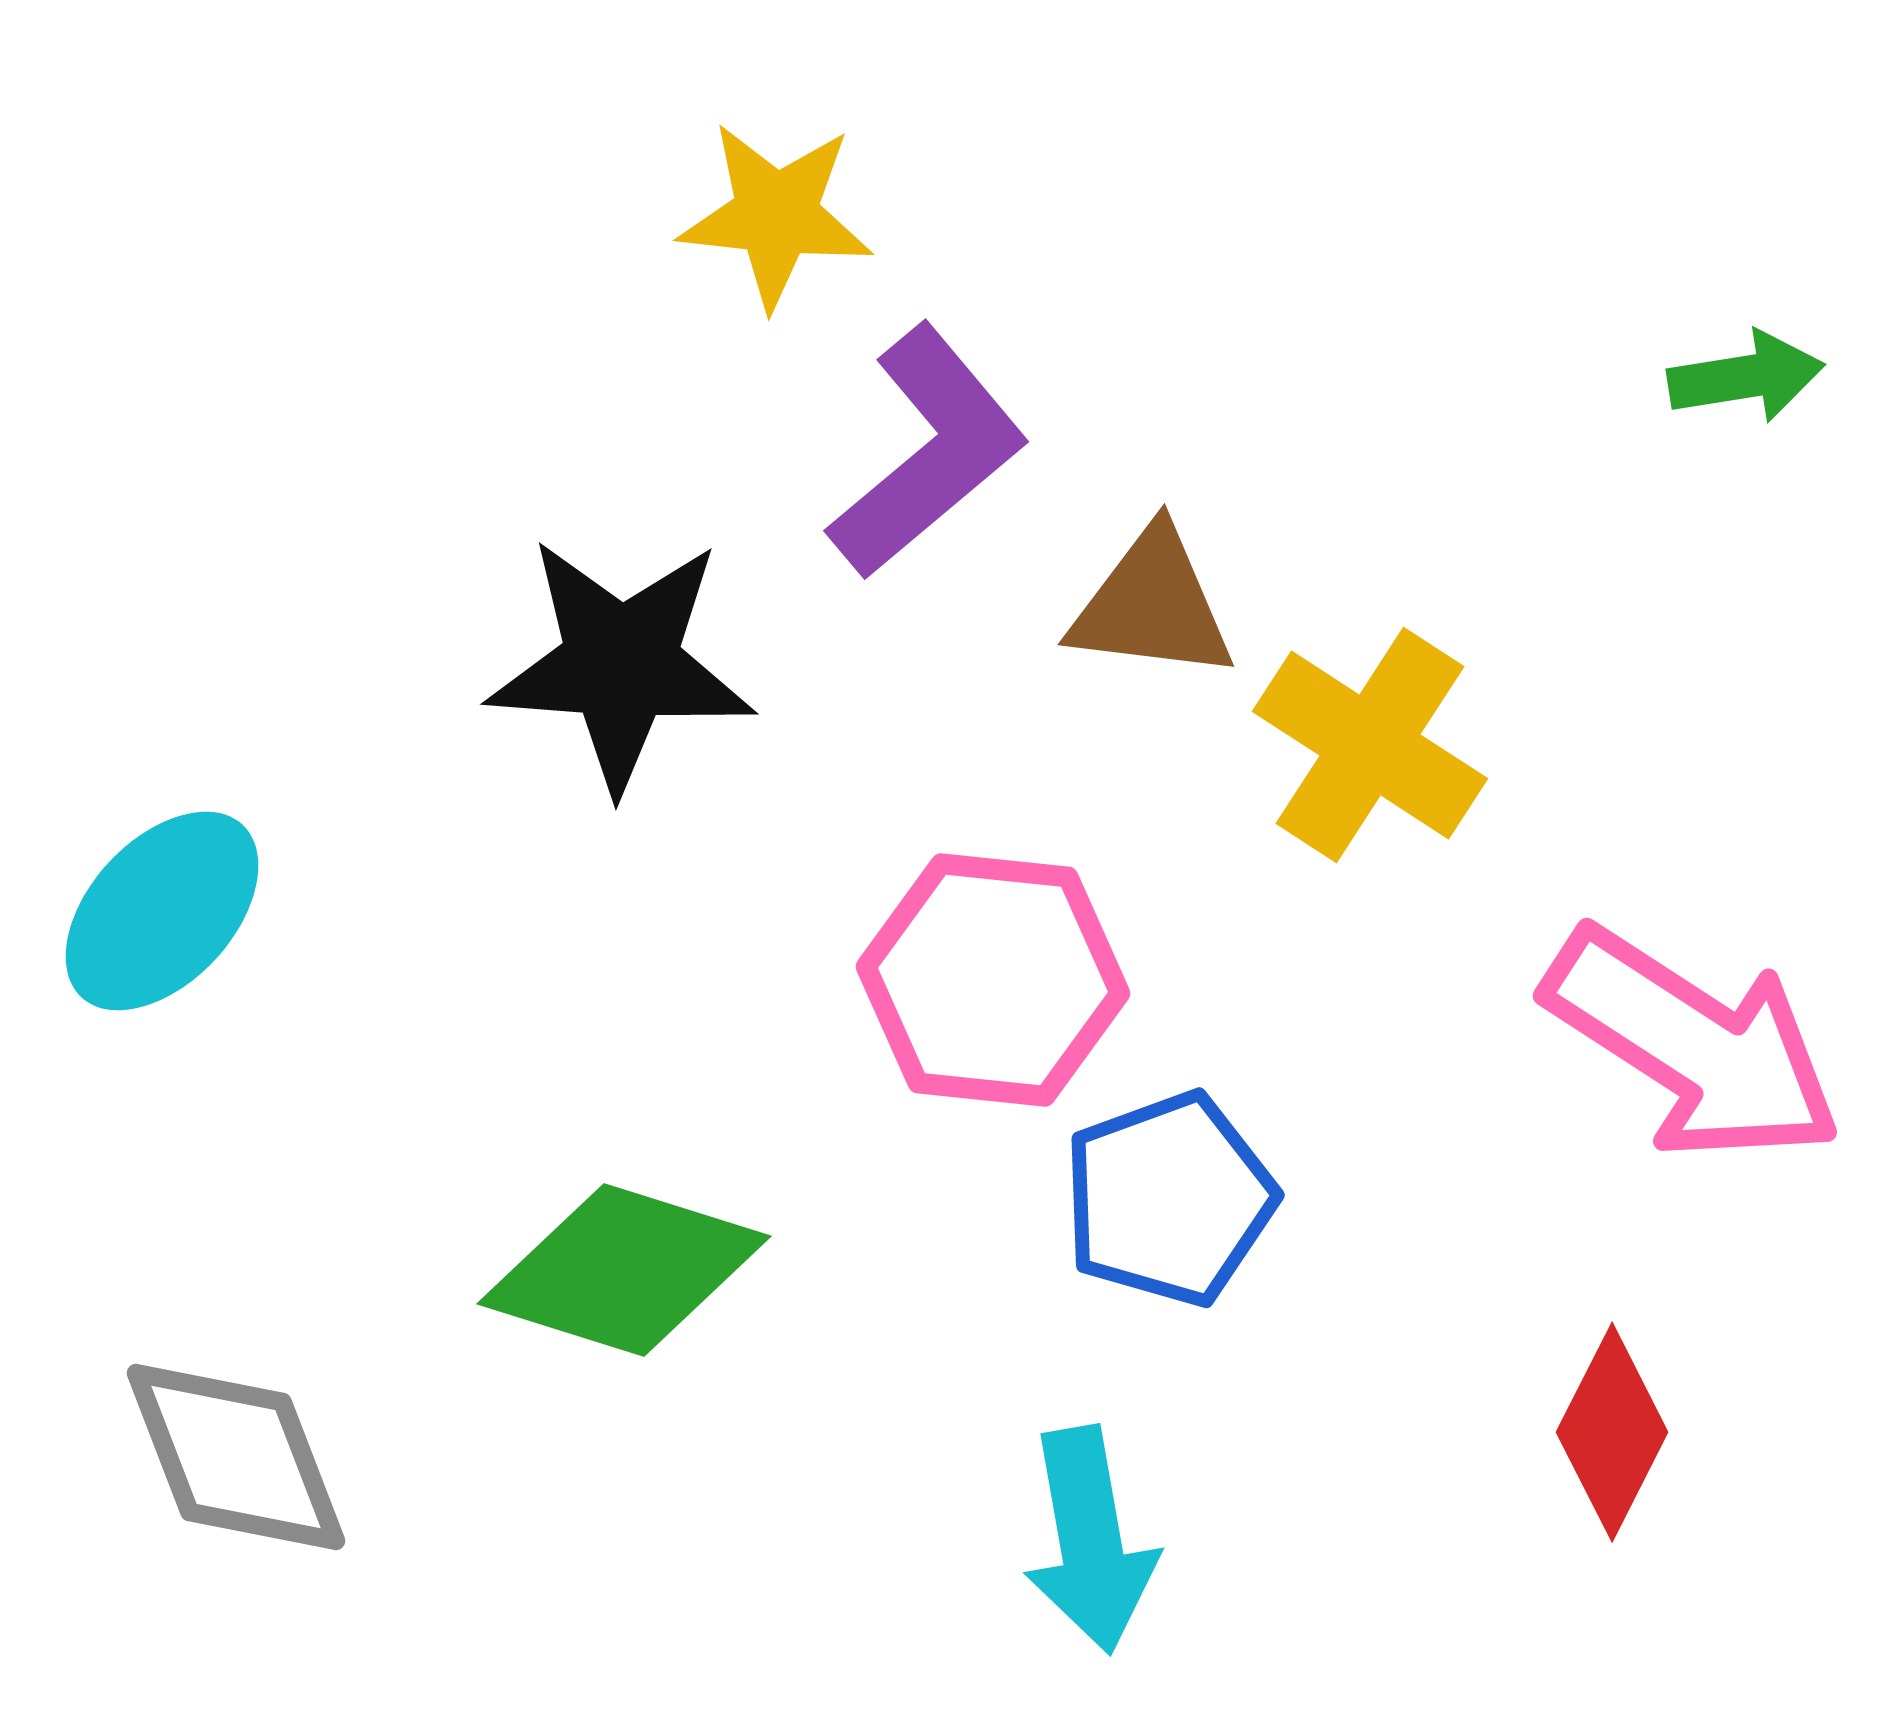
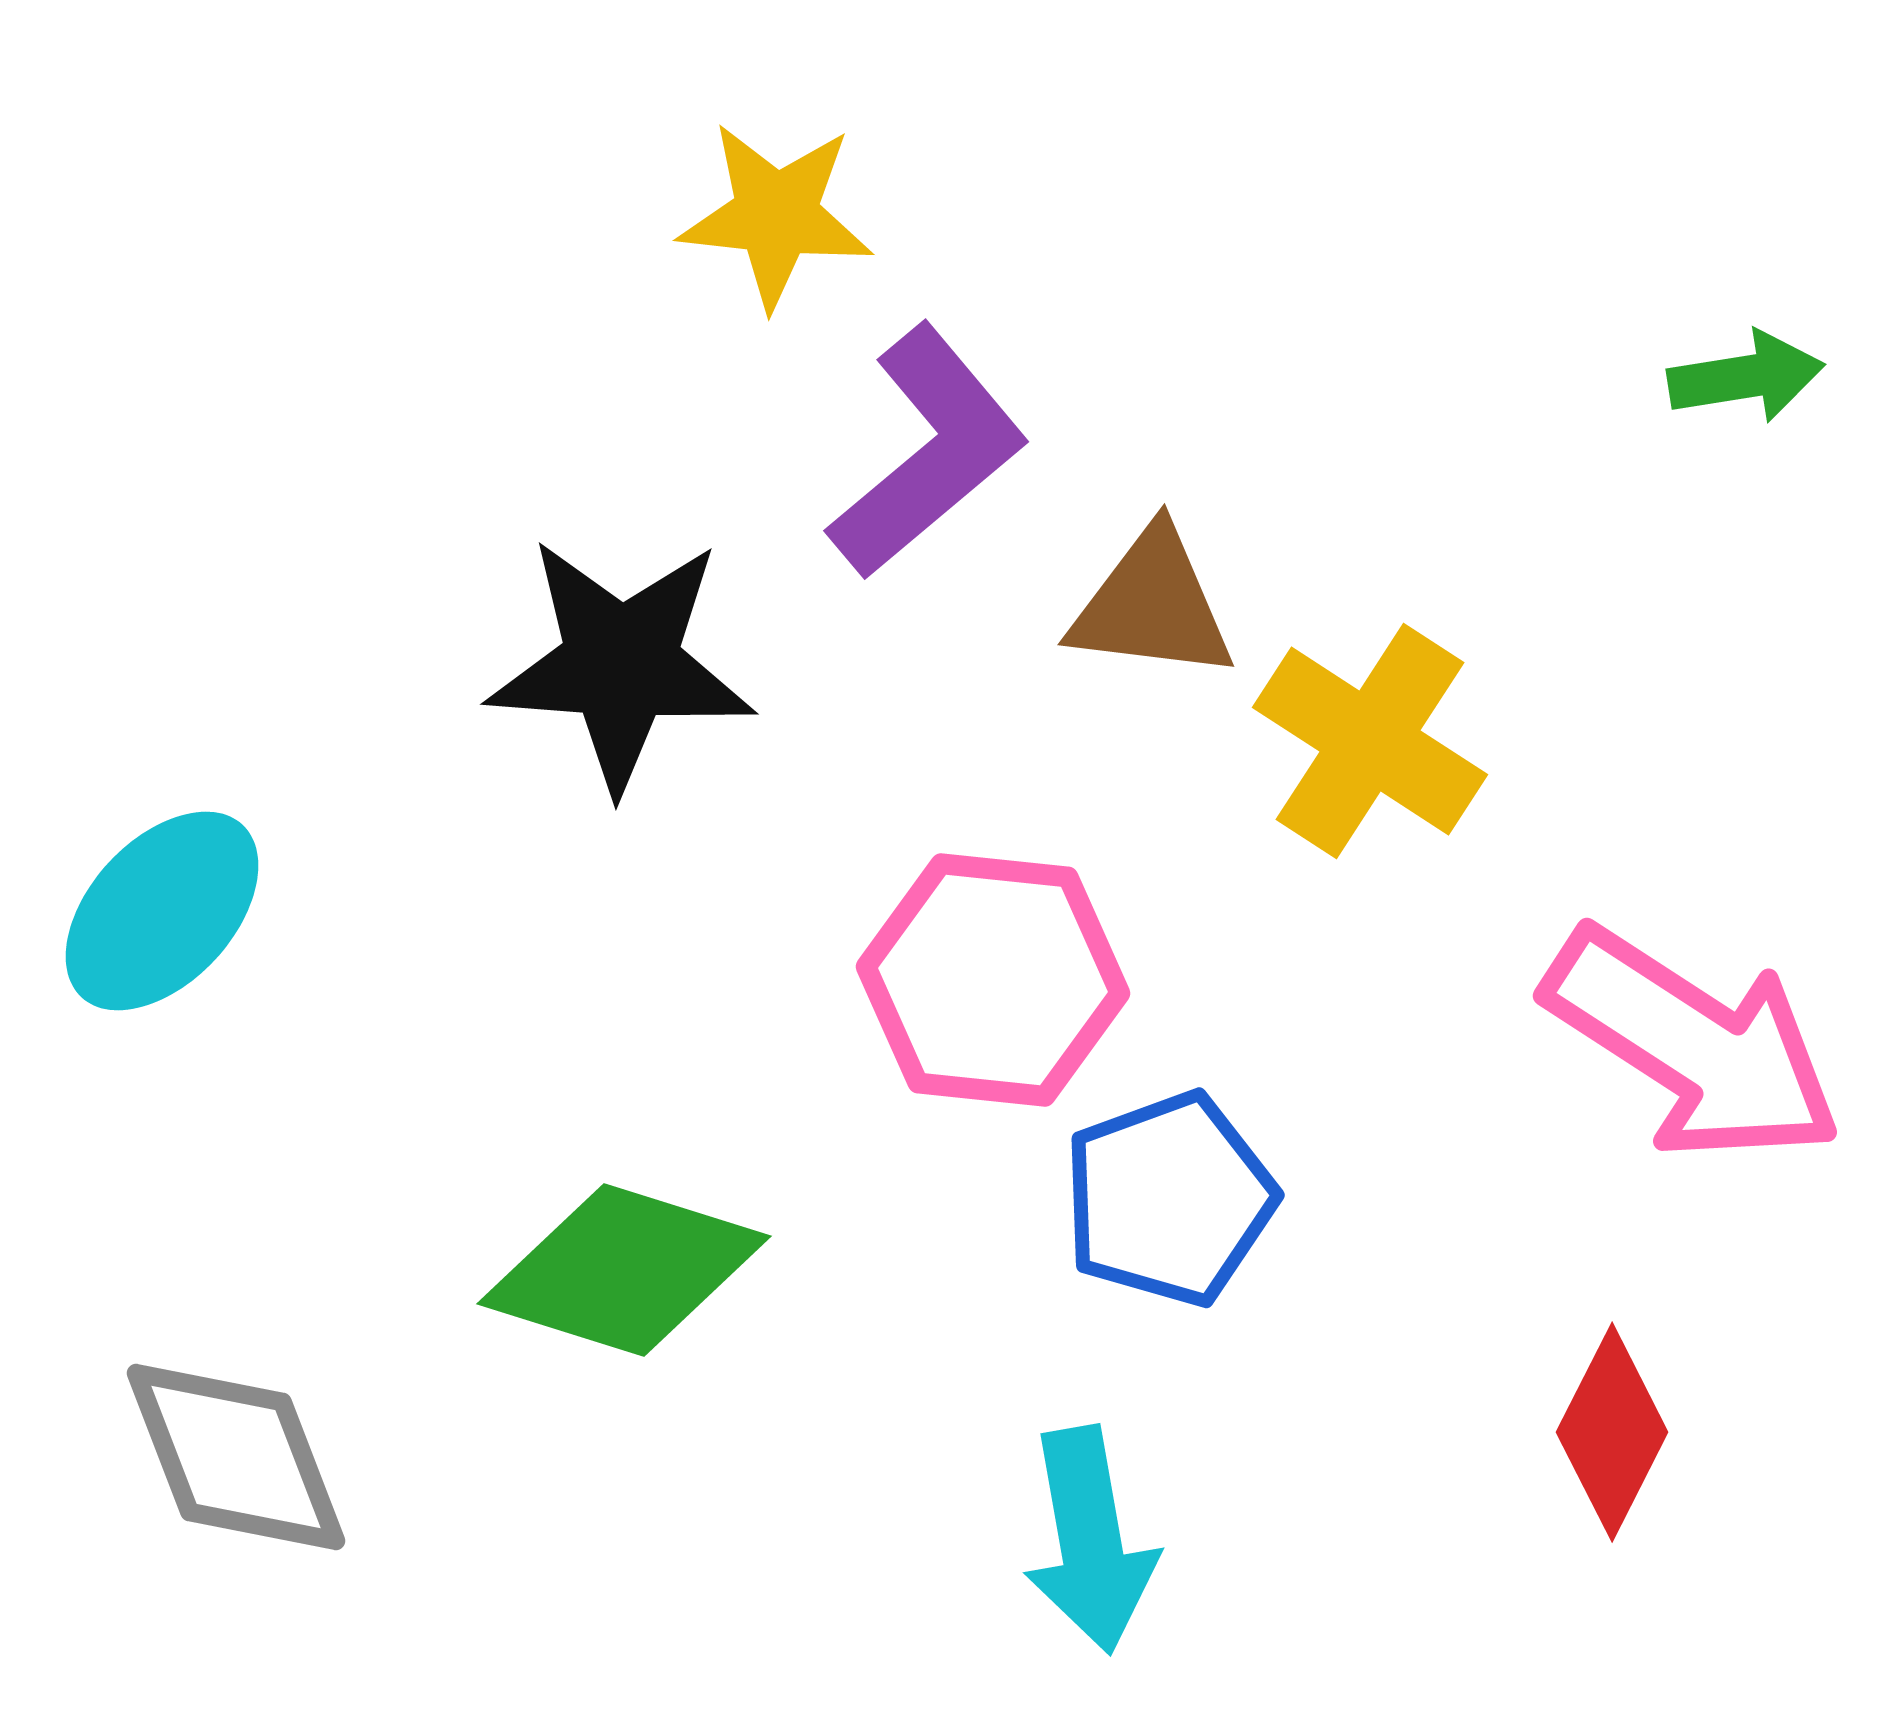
yellow cross: moved 4 px up
